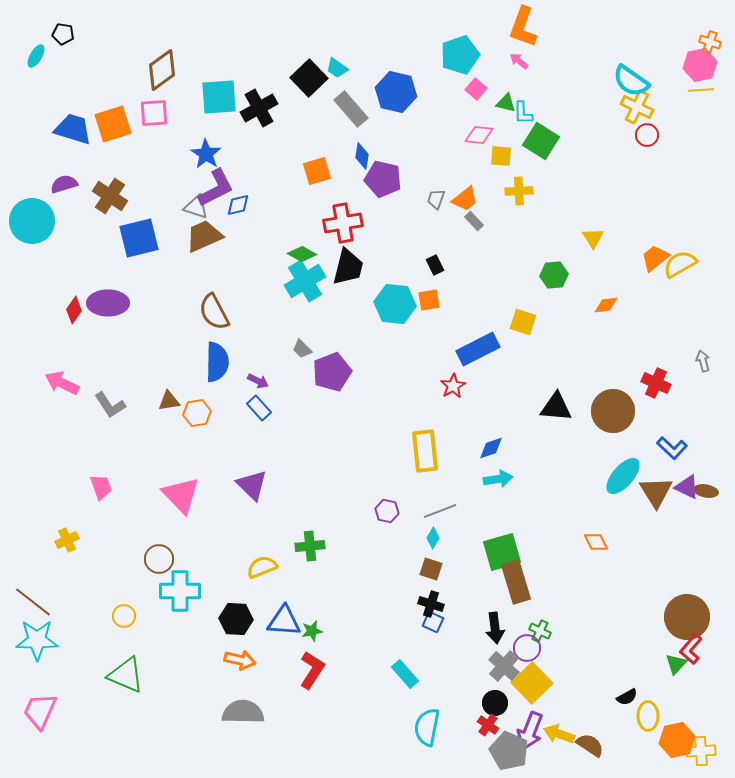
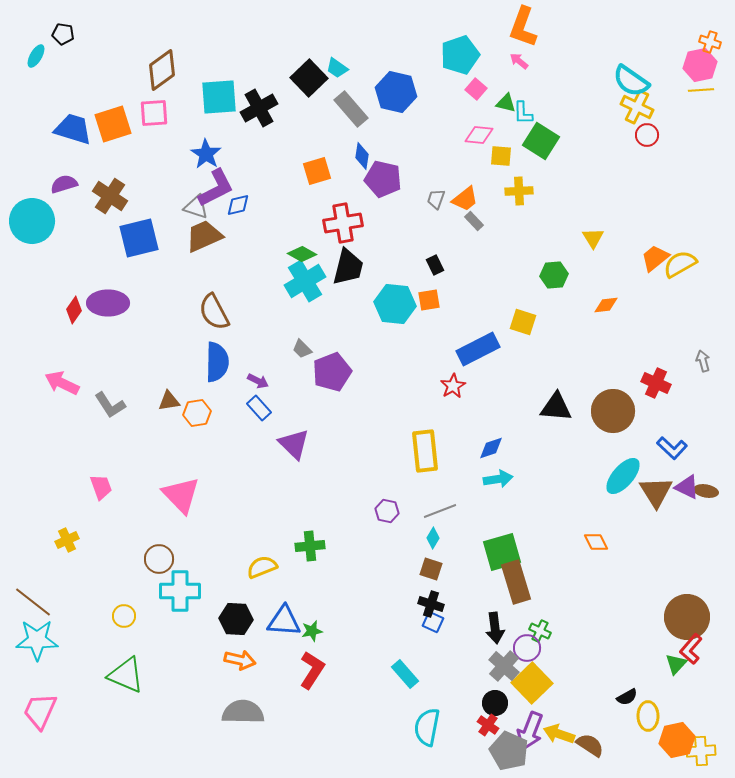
purple triangle at (252, 485): moved 42 px right, 41 px up
